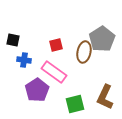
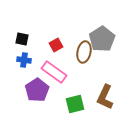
black square: moved 9 px right, 1 px up
red square: rotated 16 degrees counterclockwise
